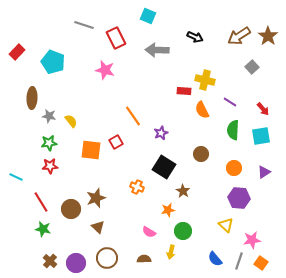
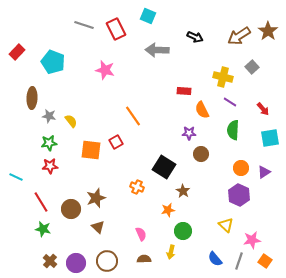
brown star at (268, 36): moved 5 px up
red rectangle at (116, 38): moved 9 px up
yellow cross at (205, 80): moved 18 px right, 3 px up
purple star at (161, 133): moved 28 px right; rotated 24 degrees clockwise
cyan square at (261, 136): moved 9 px right, 2 px down
orange circle at (234, 168): moved 7 px right
purple hexagon at (239, 198): moved 3 px up; rotated 20 degrees clockwise
pink semicircle at (149, 232): moved 8 px left, 2 px down; rotated 144 degrees counterclockwise
brown circle at (107, 258): moved 3 px down
orange square at (261, 263): moved 4 px right, 2 px up
